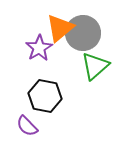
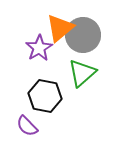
gray circle: moved 2 px down
green triangle: moved 13 px left, 7 px down
